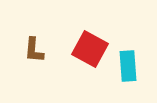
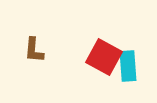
red square: moved 14 px right, 8 px down
